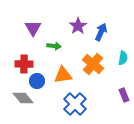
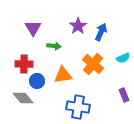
cyan semicircle: rotated 56 degrees clockwise
blue cross: moved 3 px right, 3 px down; rotated 35 degrees counterclockwise
